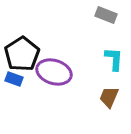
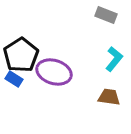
black pentagon: moved 1 px left, 1 px down
cyan L-shape: rotated 35 degrees clockwise
blue rectangle: rotated 12 degrees clockwise
brown trapezoid: rotated 75 degrees clockwise
